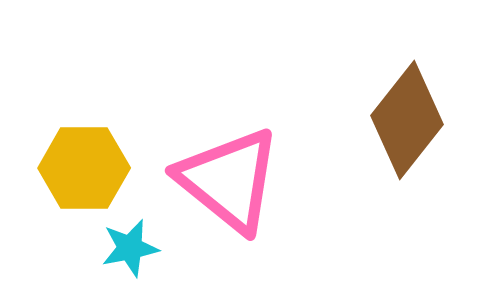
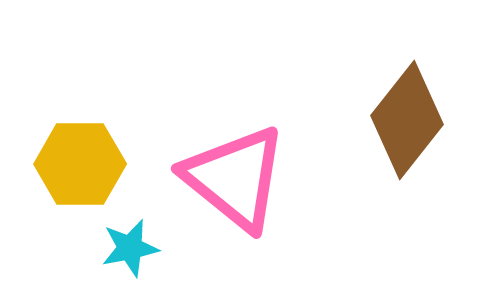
yellow hexagon: moved 4 px left, 4 px up
pink triangle: moved 6 px right, 2 px up
